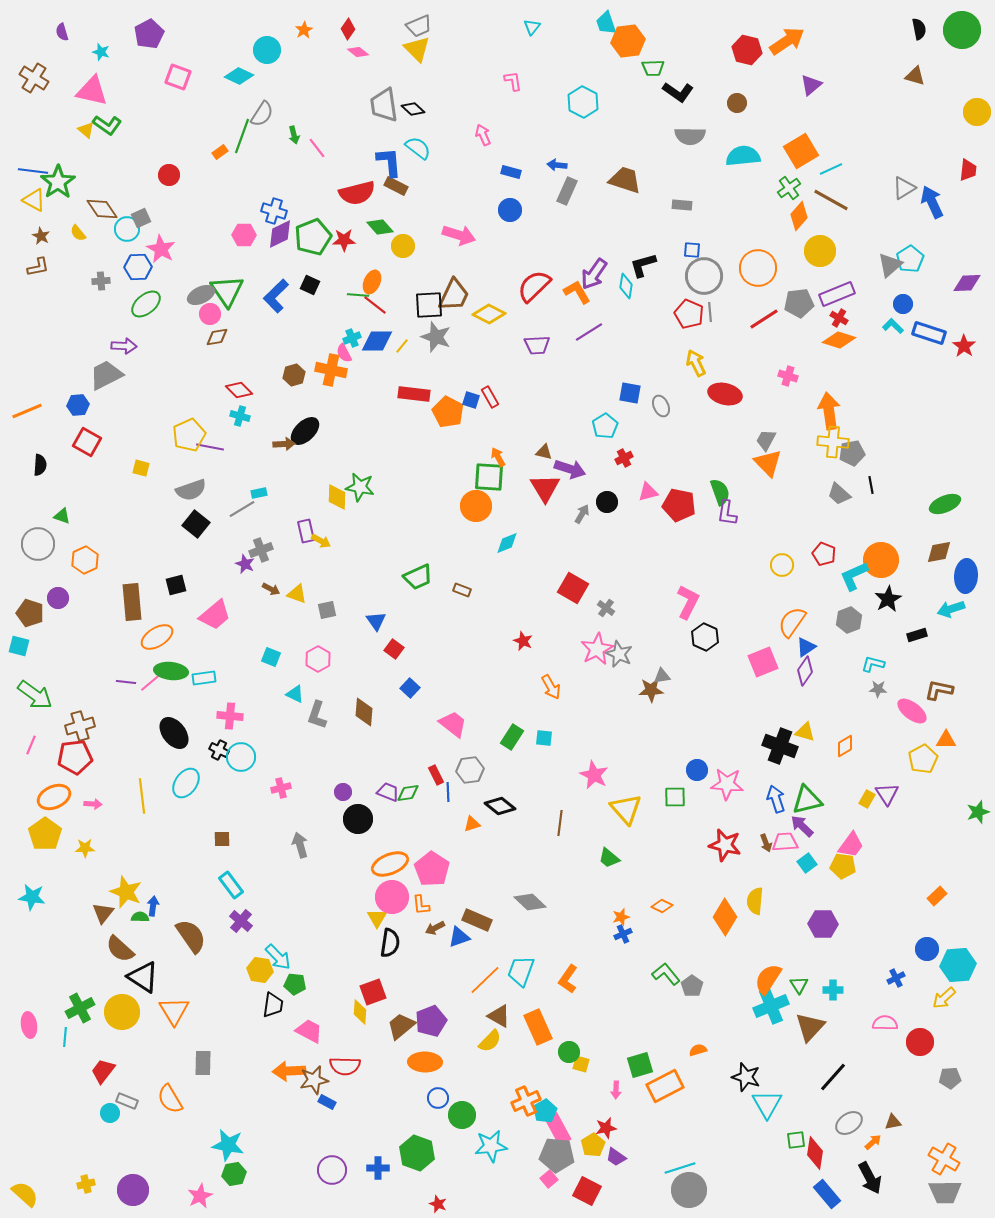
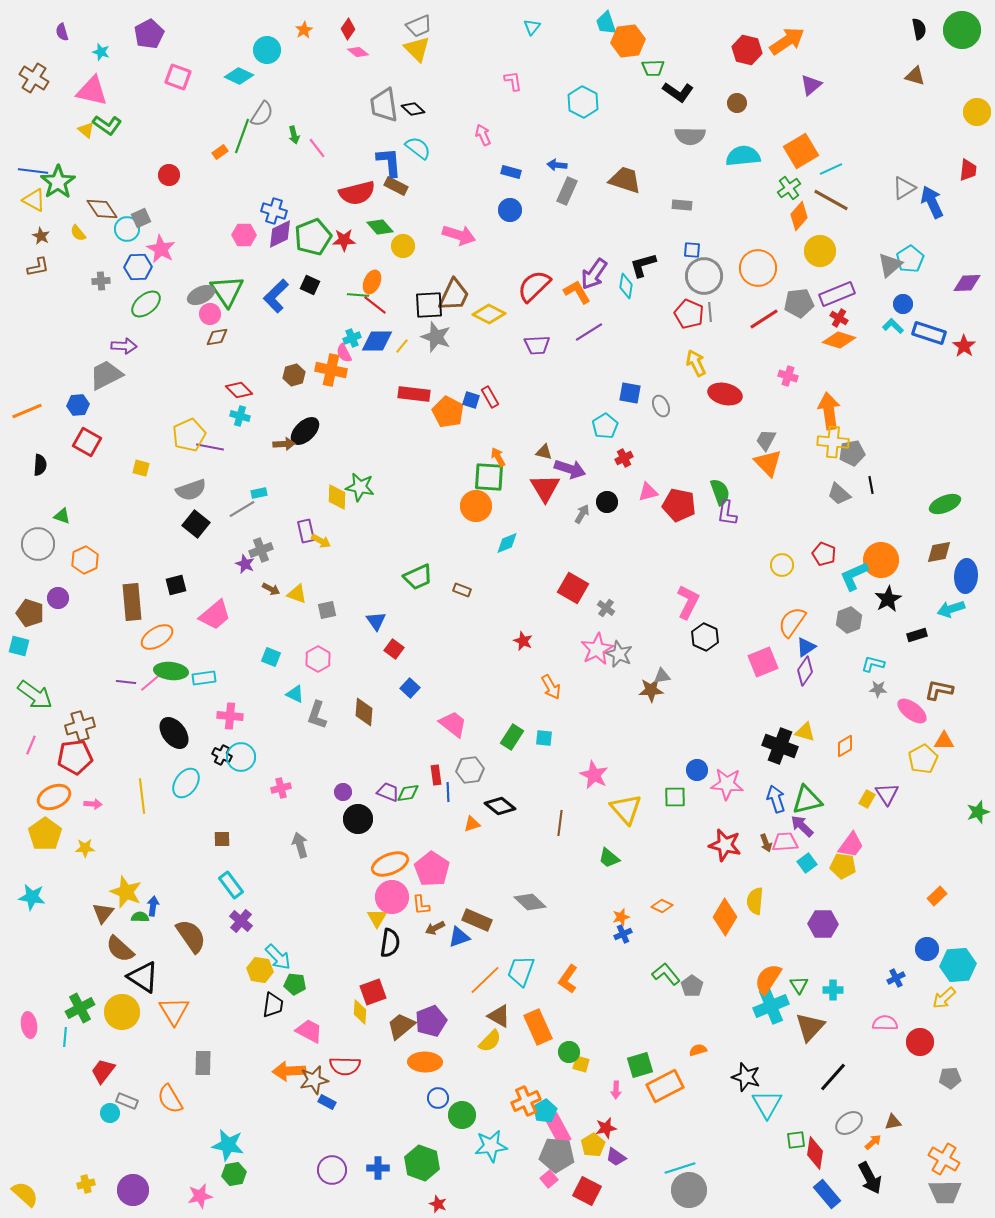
orange triangle at (946, 740): moved 2 px left, 1 px down
black cross at (219, 750): moved 3 px right, 5 px down
red rectangle at (436, 775): rotated 18 degrees clockwise
green hexagon at (417, 1153): moved 5 px right, 10 px down
pink star at (200, 1196): rotated 15 degrees clockwise
